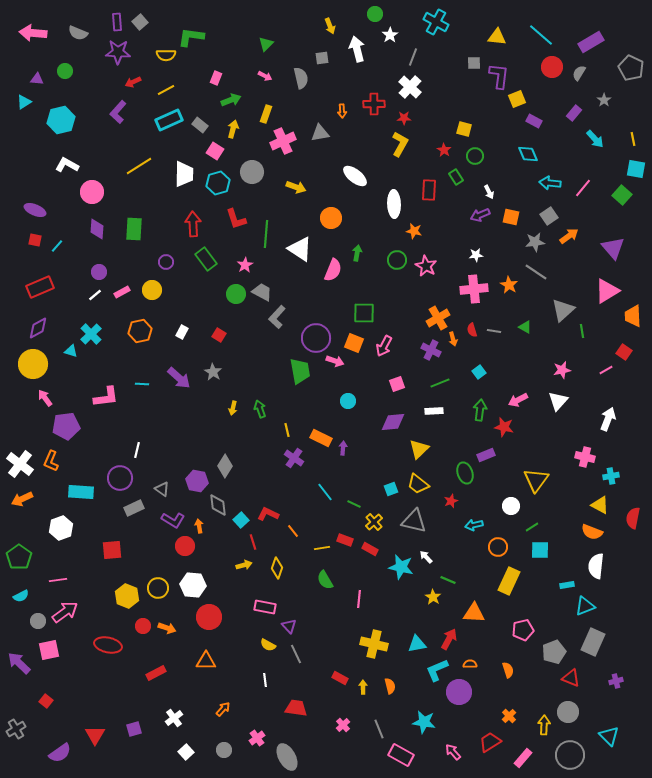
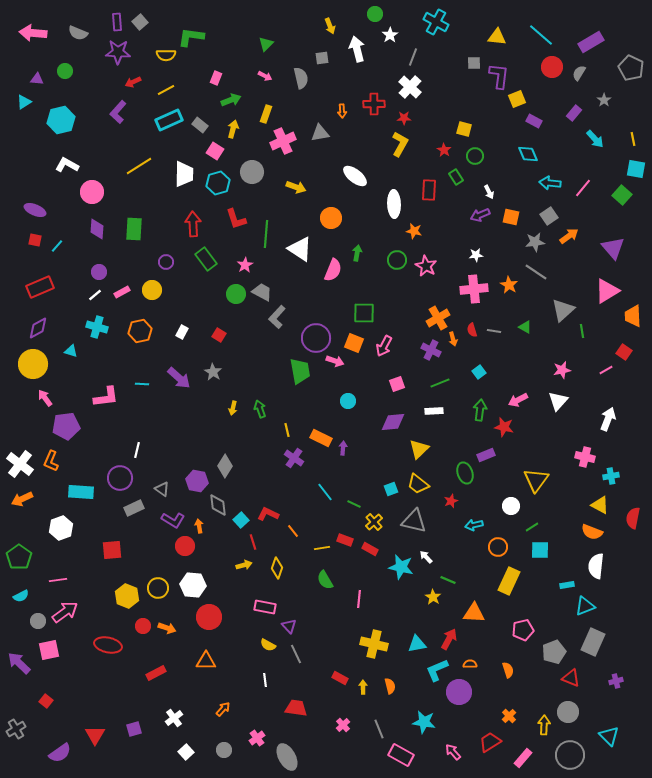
cyan cross at (91, 334): moved 6 px right, 7 px up; rotated 30 degrees counterclockwise
